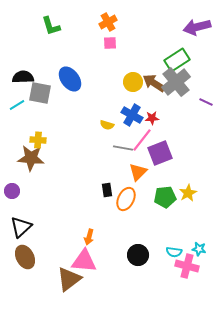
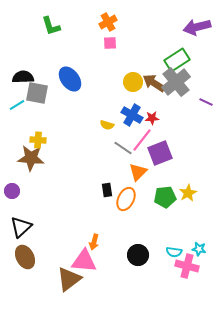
gray square: moved 3 px left
gray line: rotated 24 degrees clockwise
orange arrow: moved 5 px right, 5 px down
